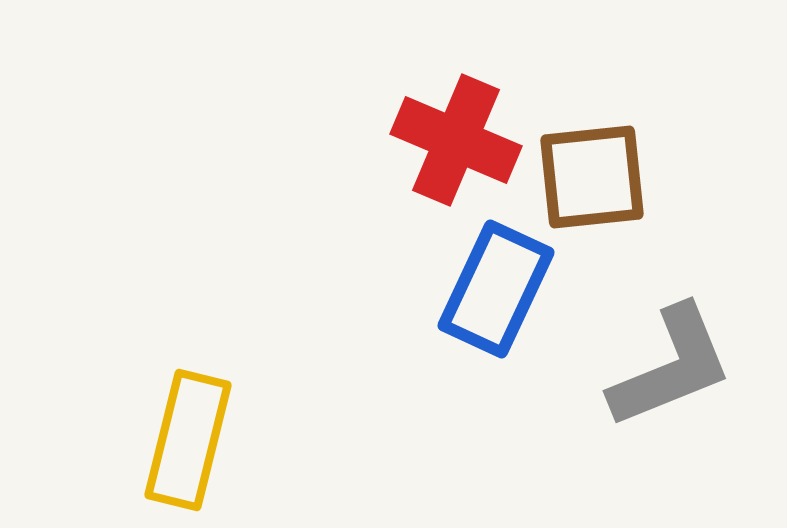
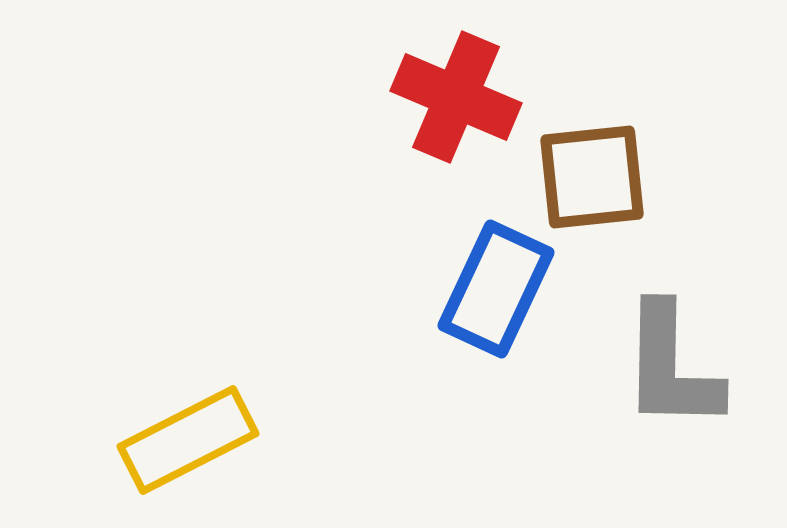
red cross: moved 43 px up
gray L-shape: rotated 113 degrees clockwise
yellow rectangle: rotated 49 degrees clockwise
